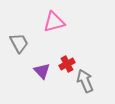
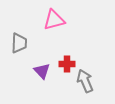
pink triangle: moved 2 px up
gray trapezoid: rotated 30 degrees clockwise
red cross: rotated 28 degrees clockwise
